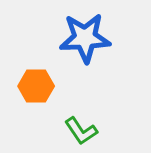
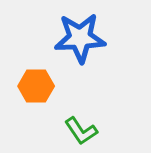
blue star: moved 5 px left
